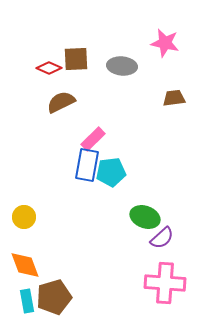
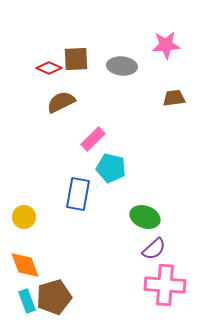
pink star: moved 1 px right, 2 px down; rotated 16 degrees counterclockwise
blue rectangle: moved 9 px left, 29 px down
cyan pentagon: moved 4 px up; rotated 20 degrees clockwise
purple semicircle: moved 8 px left, 11 px down
pink cross: moved 2 px down
cyan rectangle: rotated 10 degrees counterclockwise
